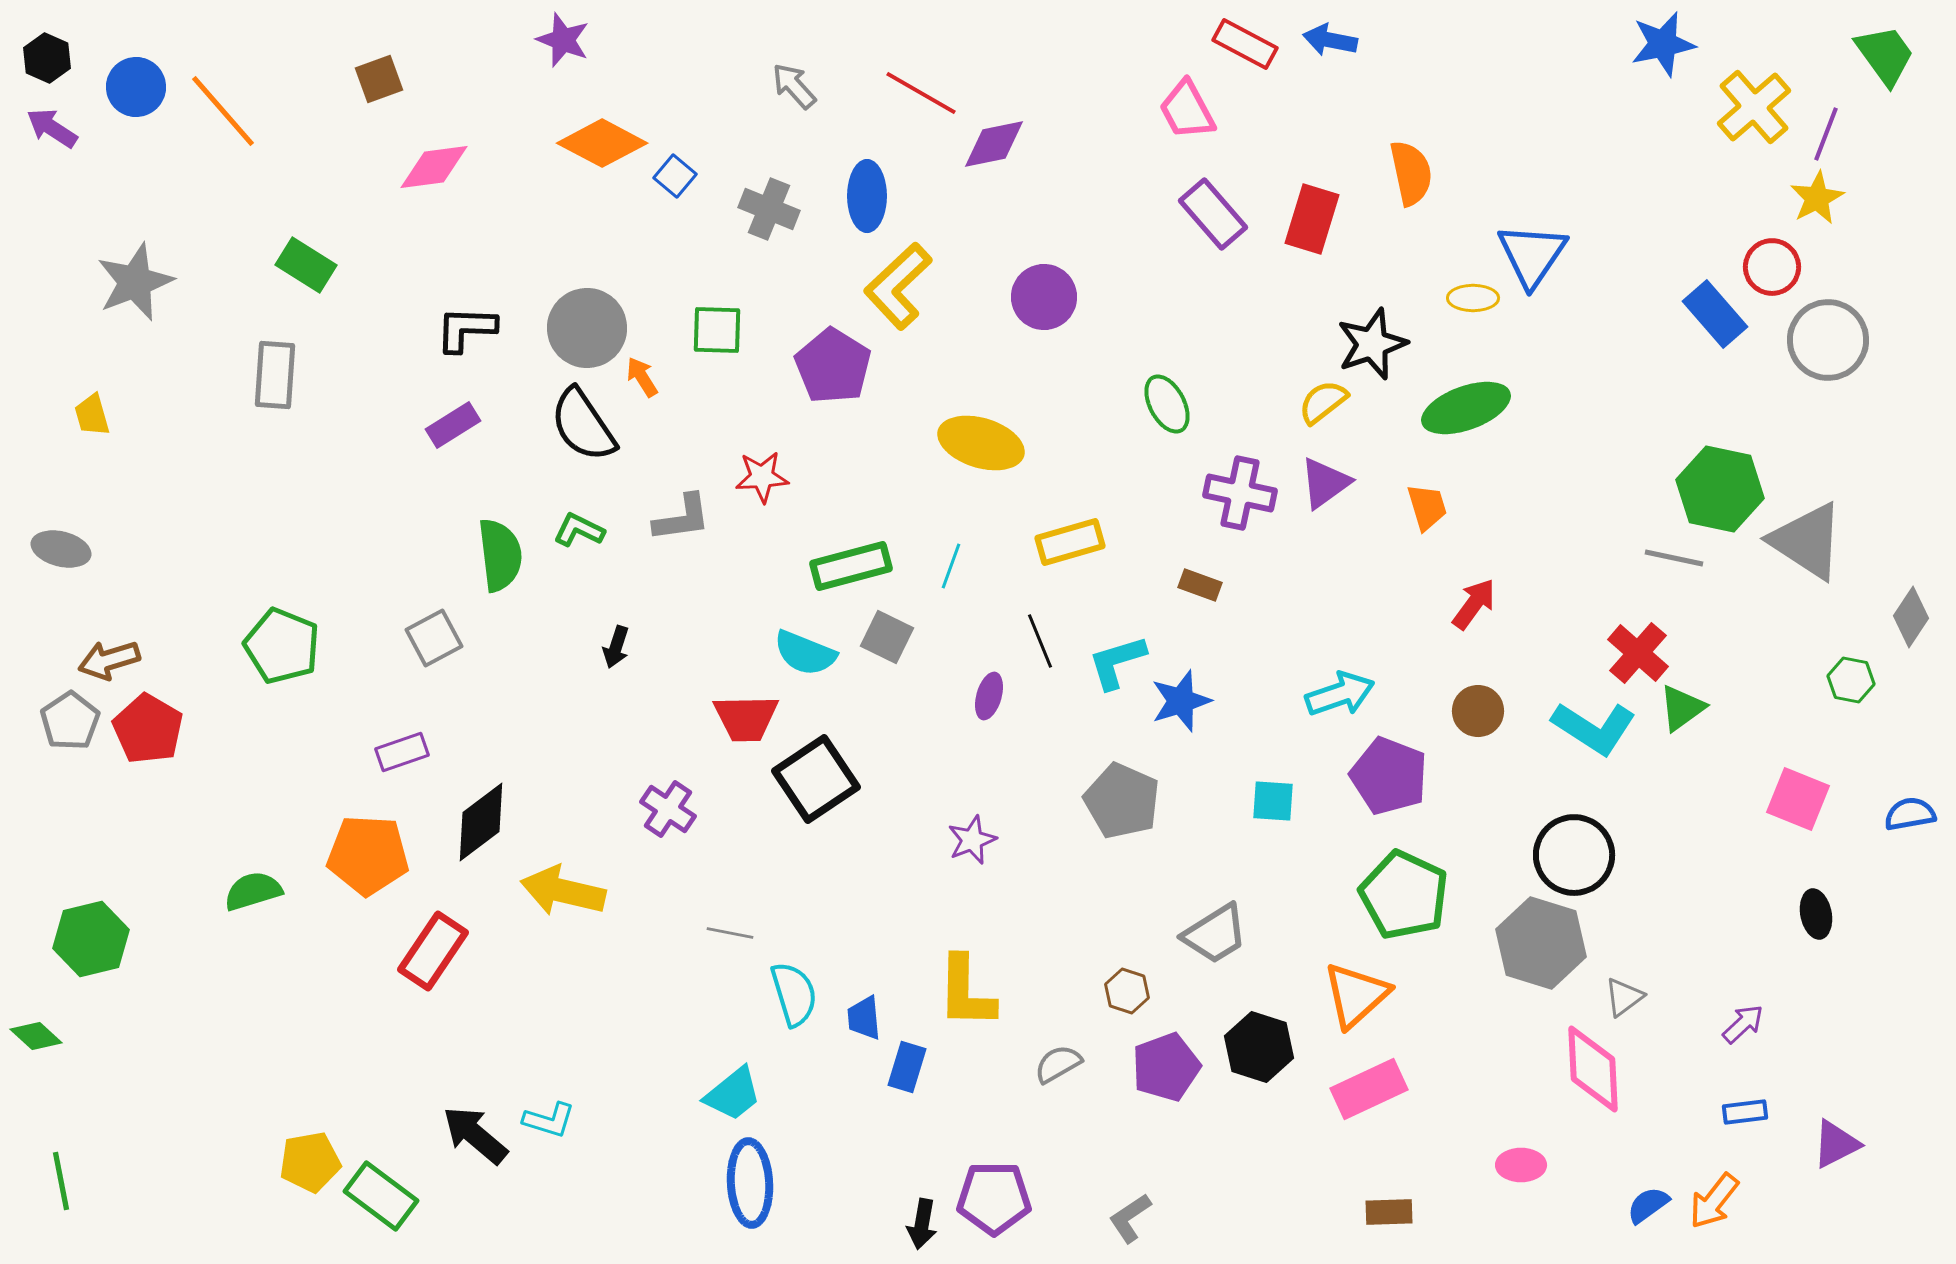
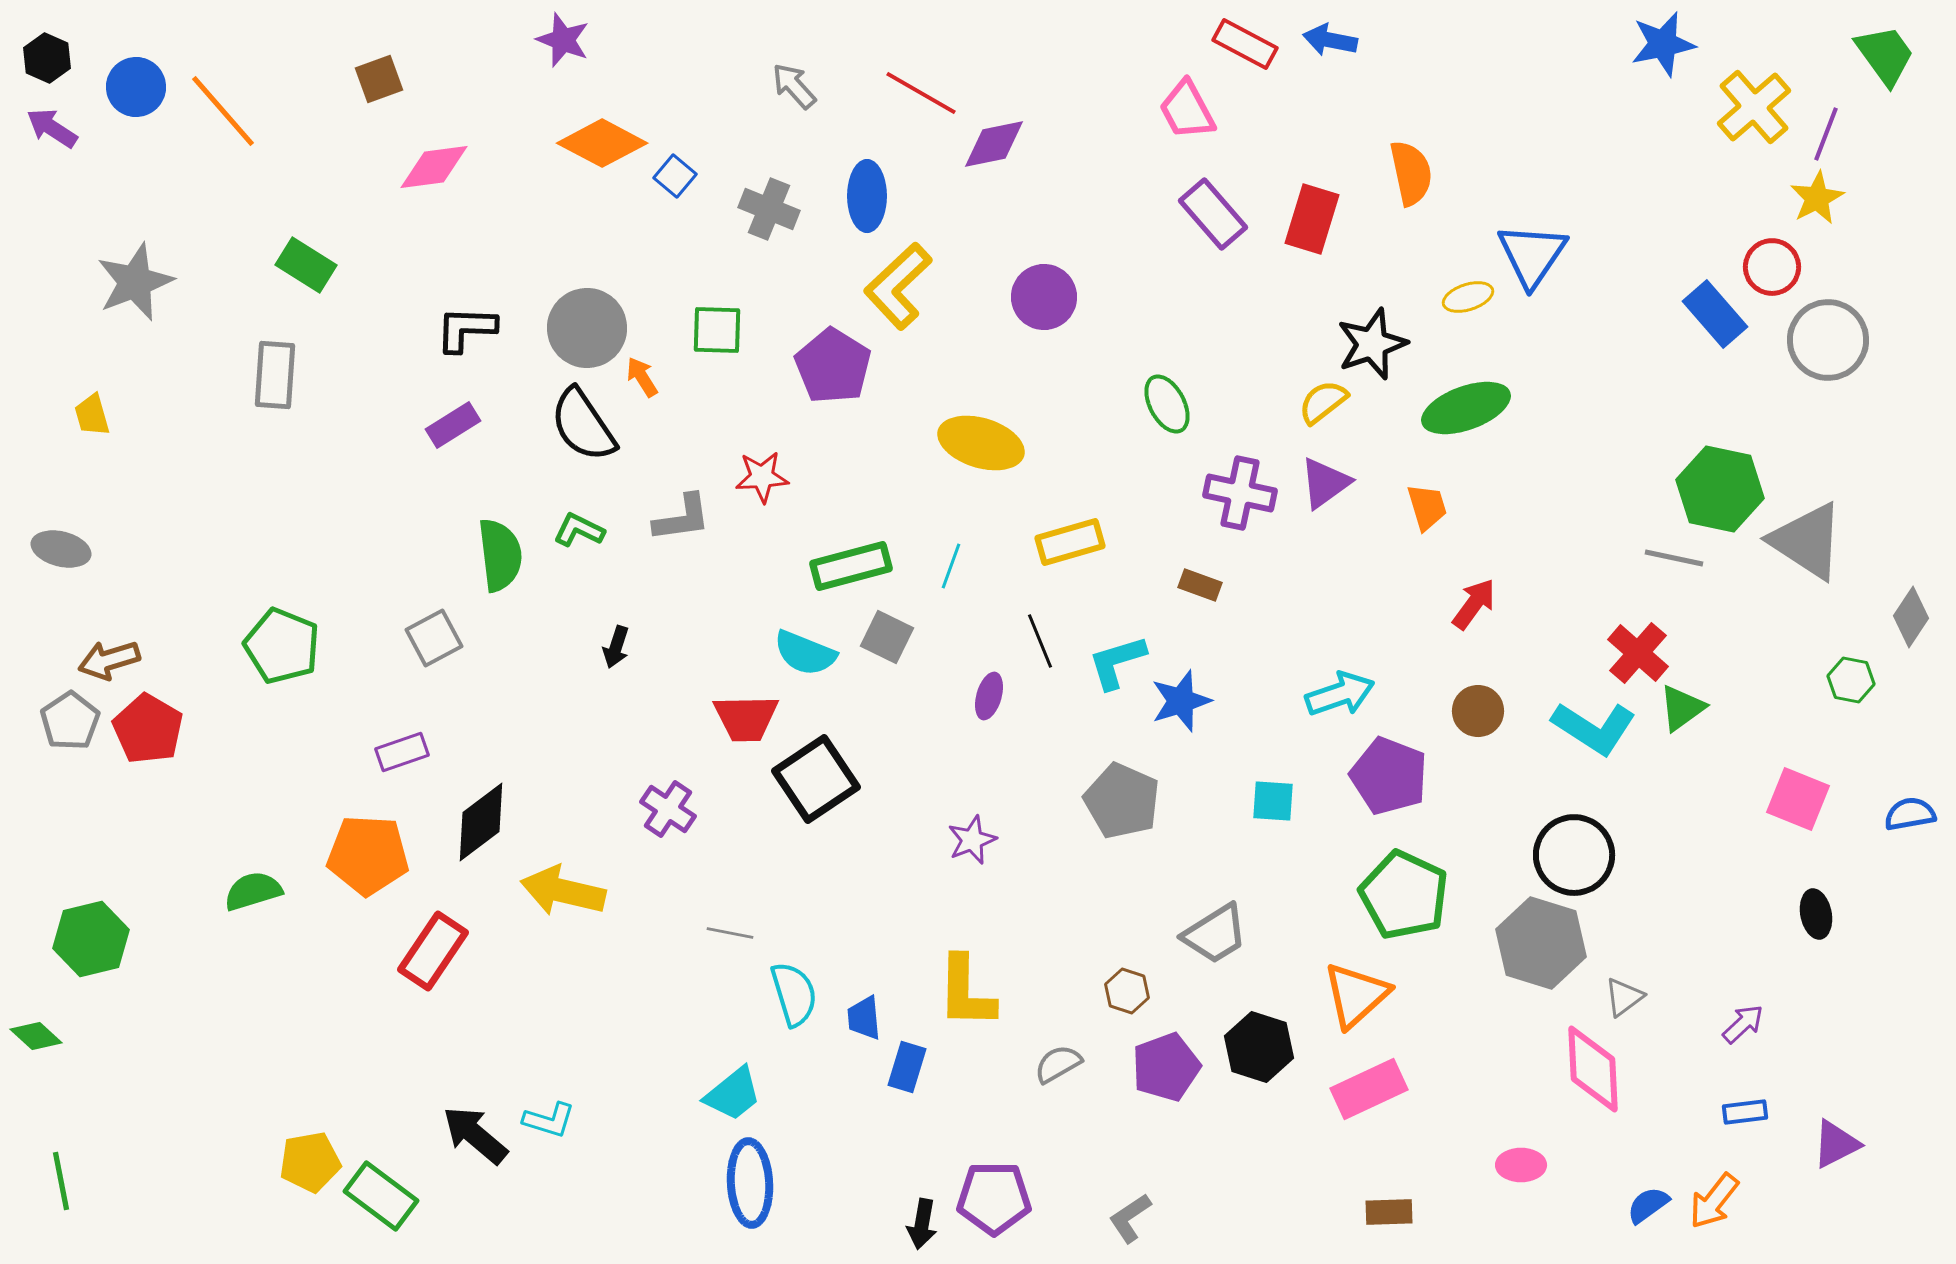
yellow ellipse at (1473, 298): moved 5 px left, 1 px up; rotated 18 degrees counterclockwise
